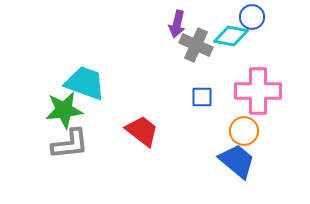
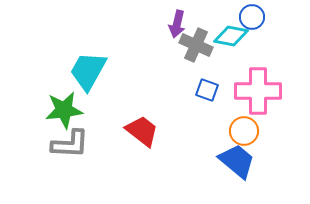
cyan trapezoid: moved 3 px right, 12 px up; rotated 81 degrees counterclockwise
blue square: moved 5 px right, 7 px up; rotated 20 degrees clockwise
gray L-shape: rotated 9 degrees clockwise
